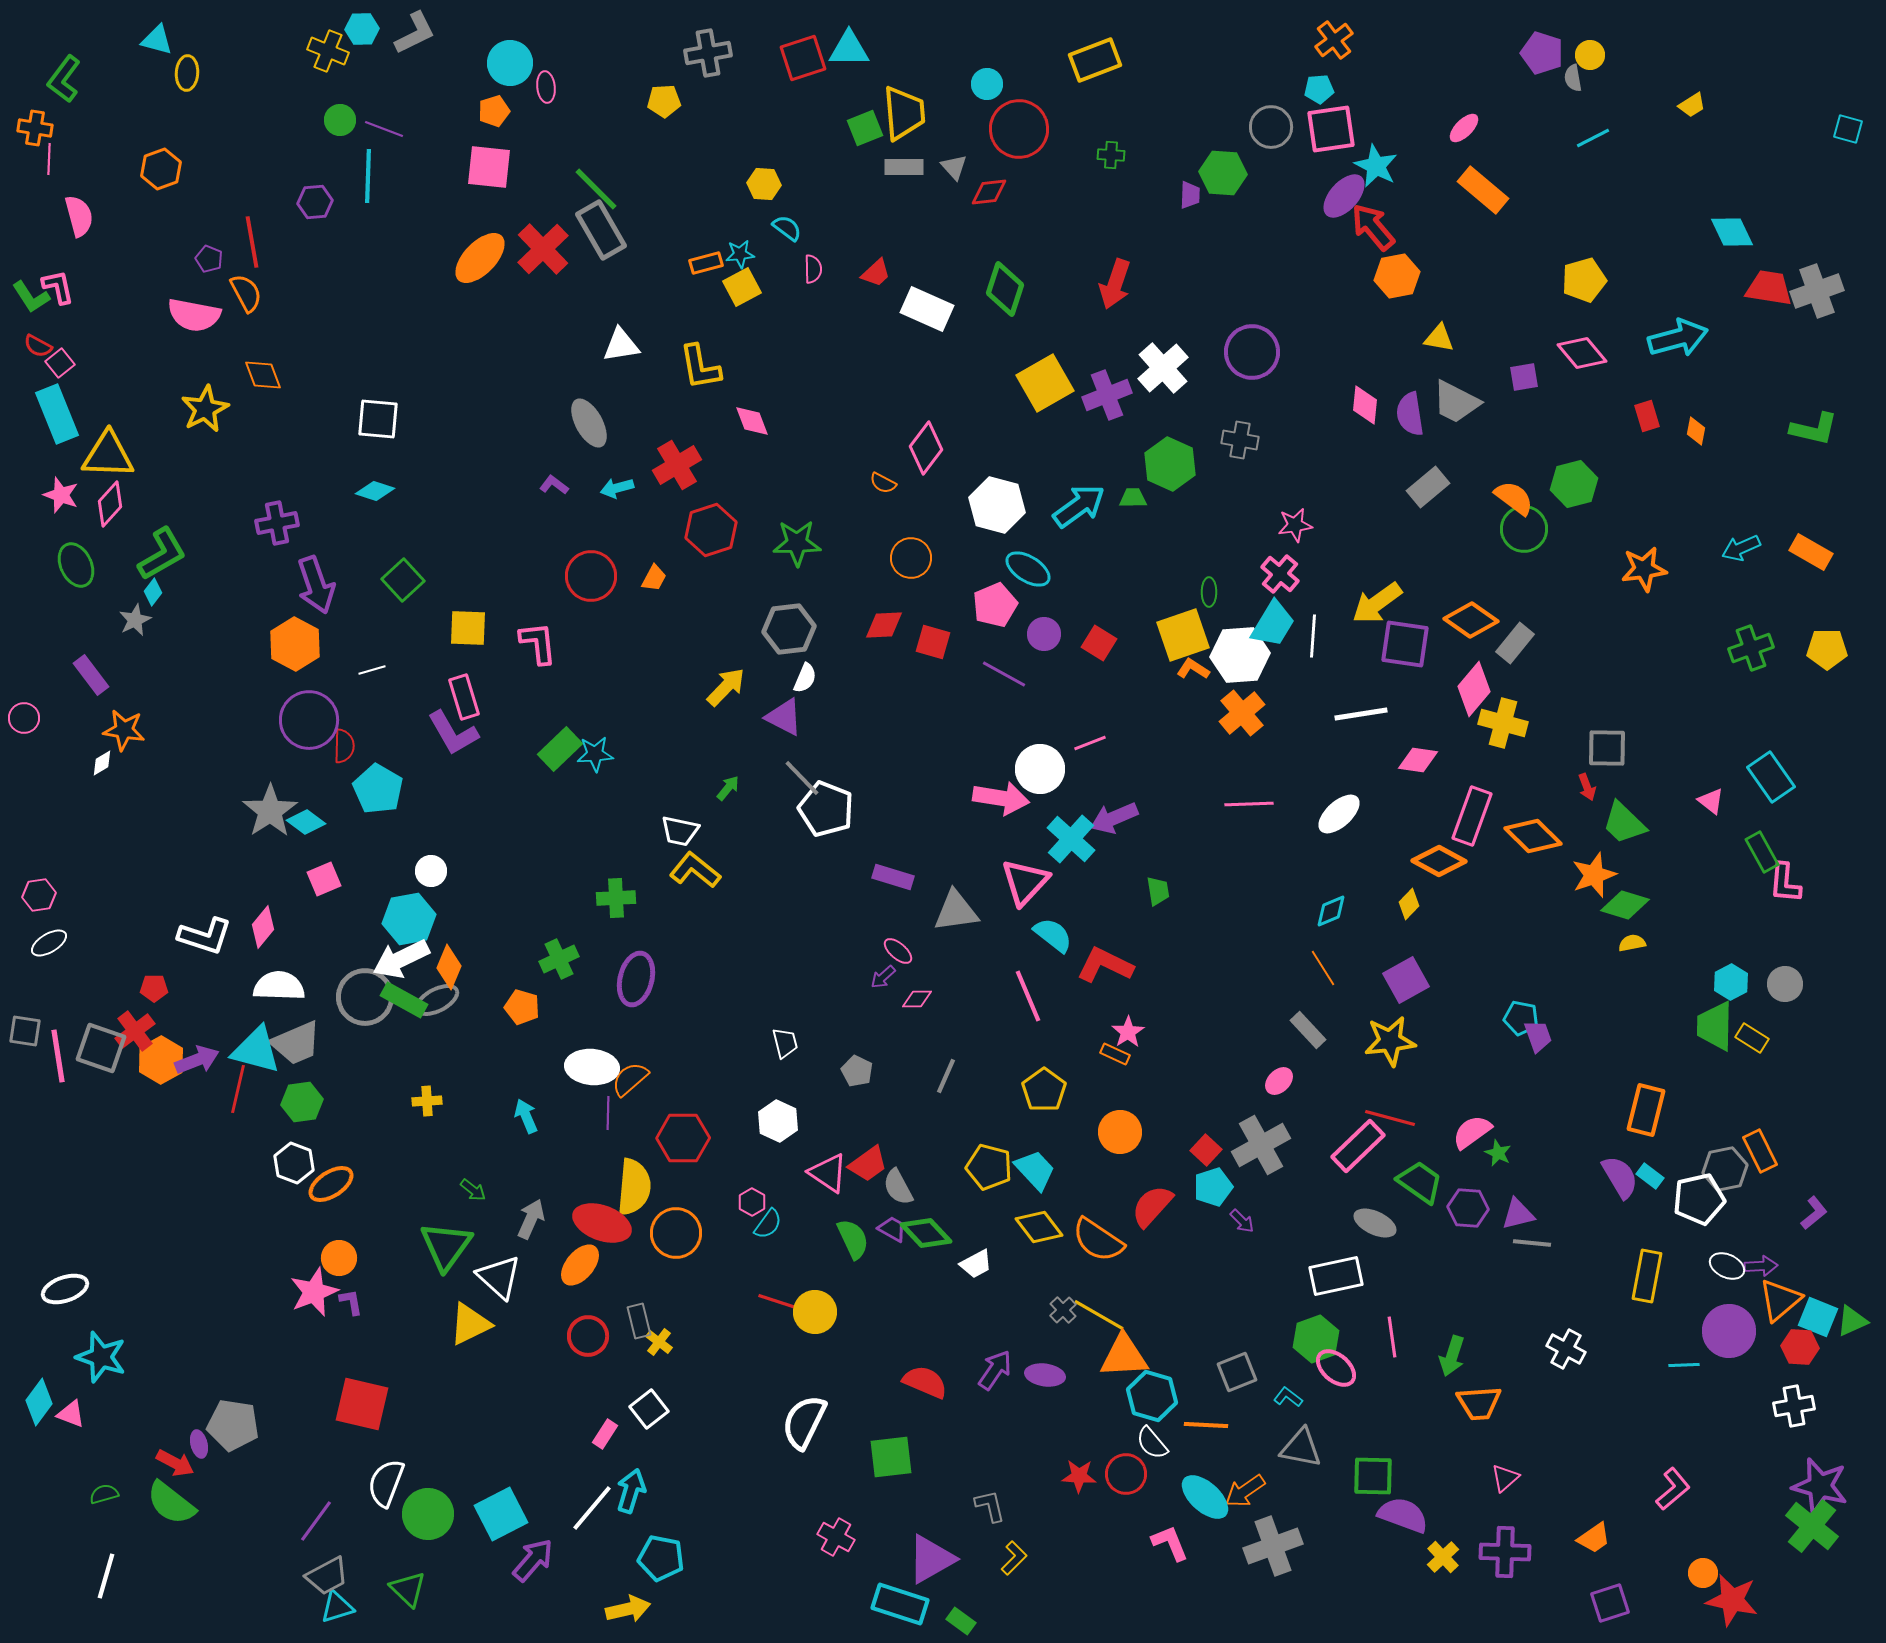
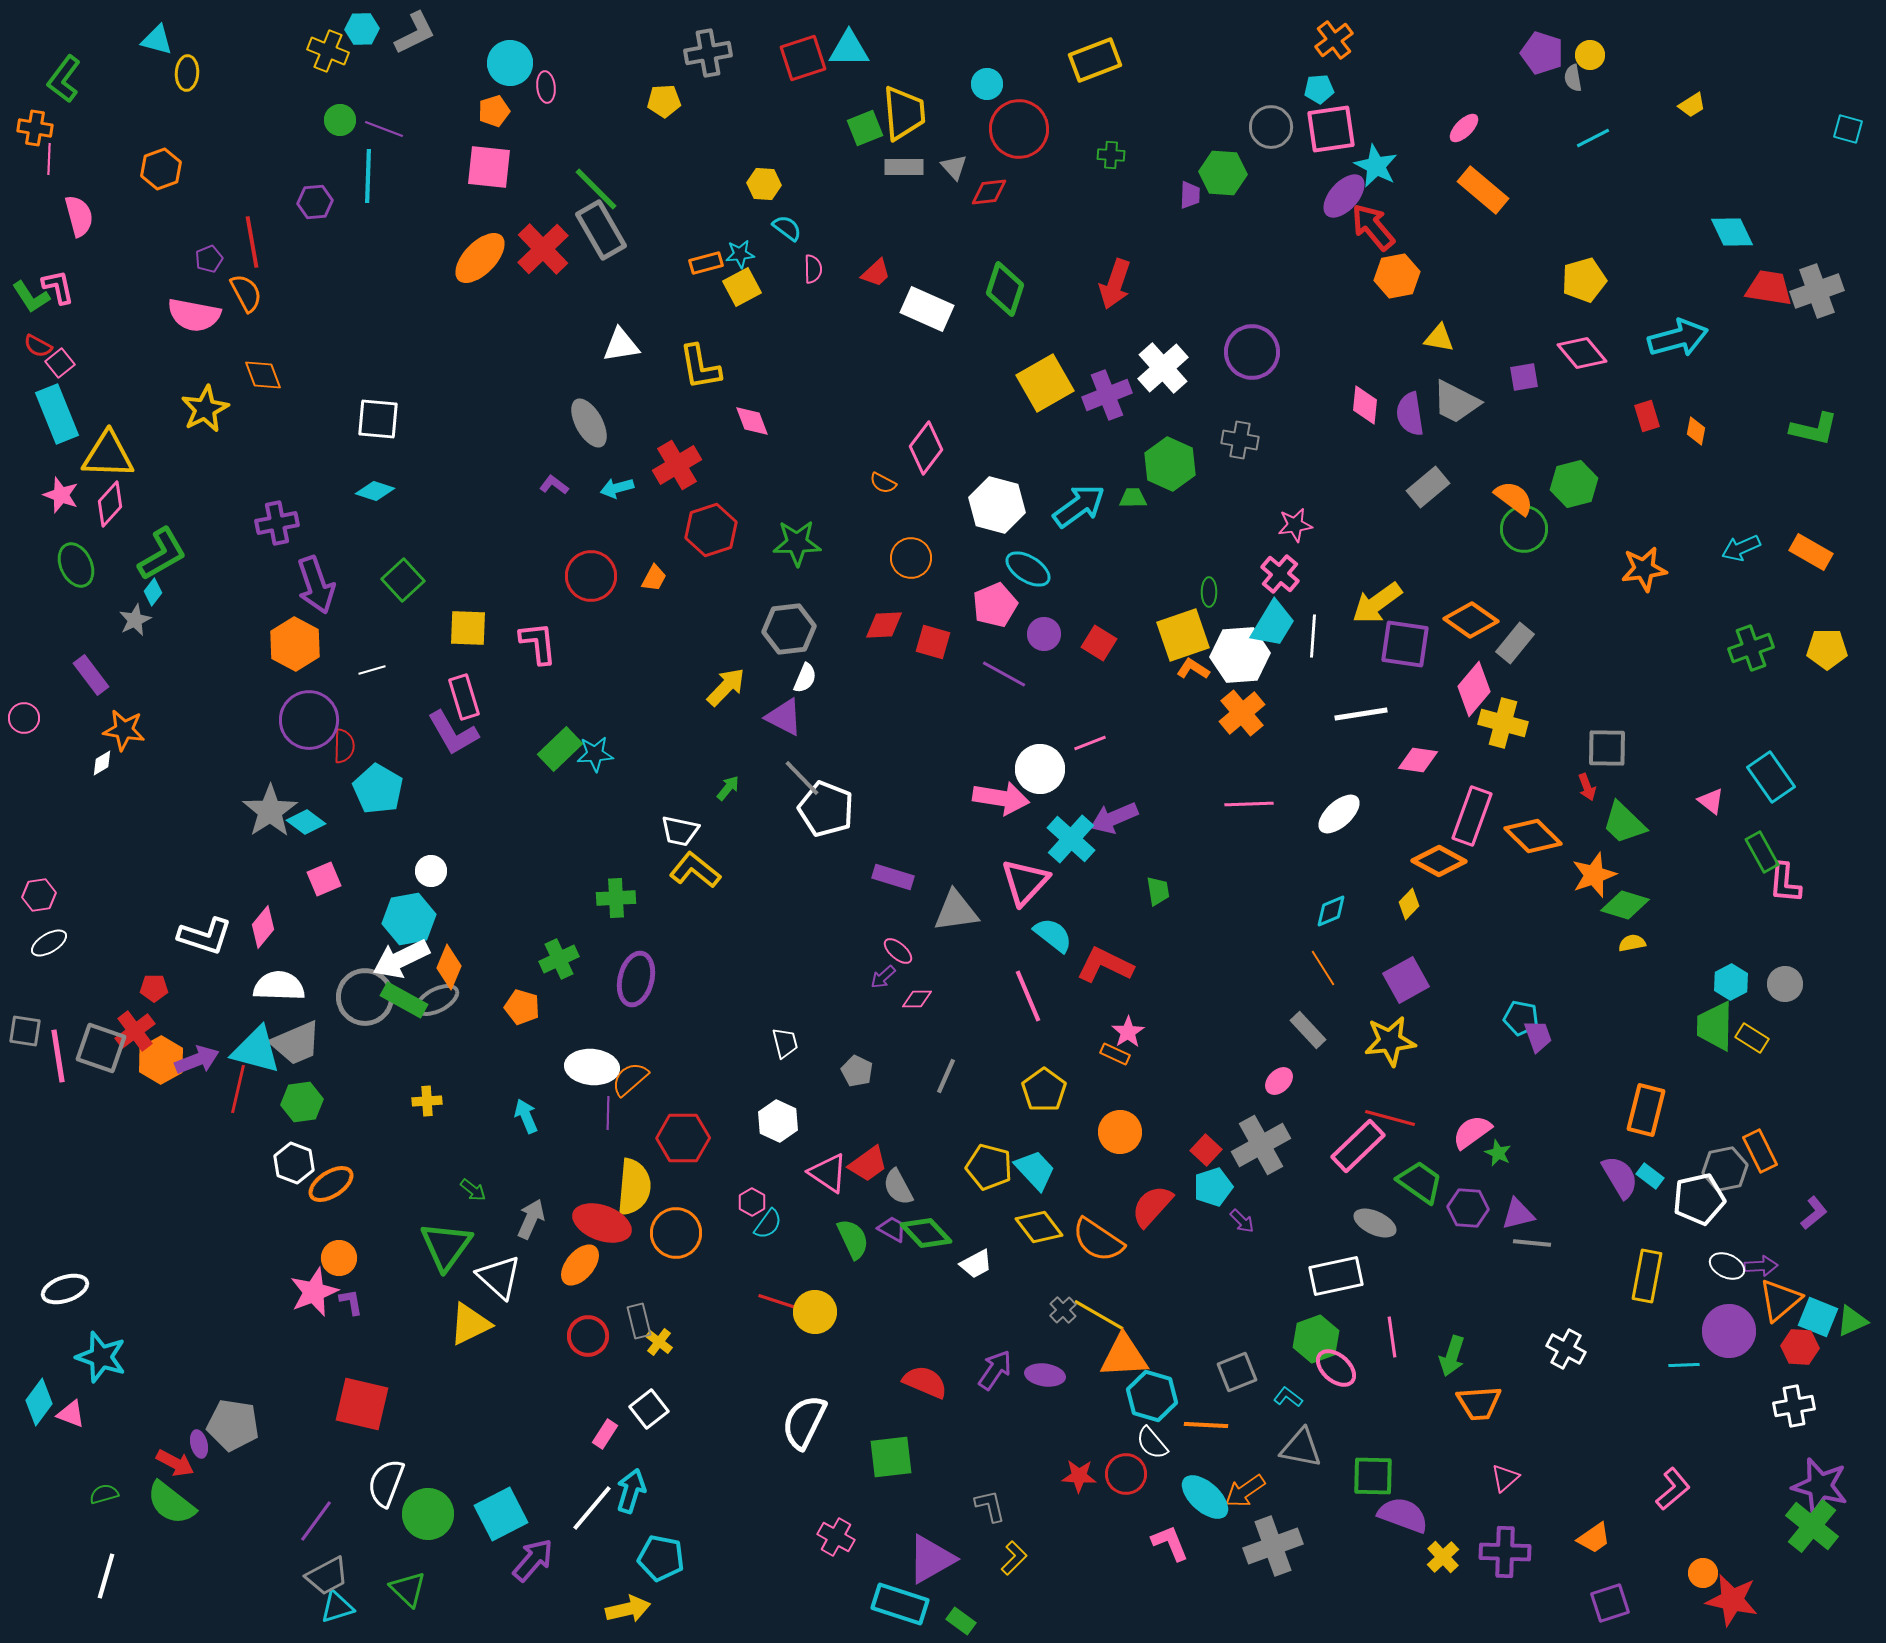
purple pentagon at (209, 259): rotated 28 degrees clockwise
